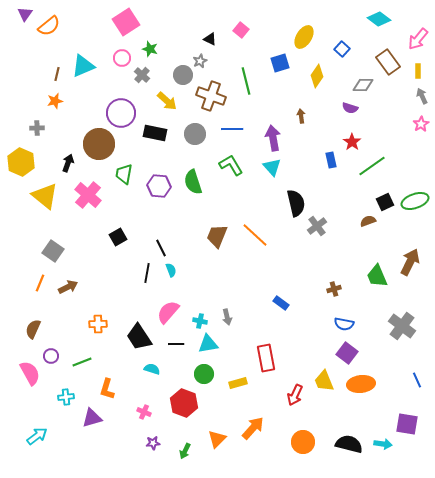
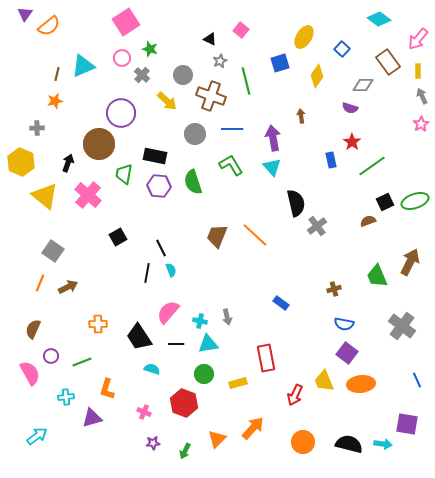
gray star at (200, 61): moved 20 px right
black rectangle at (155, 133): moved 23 px down
